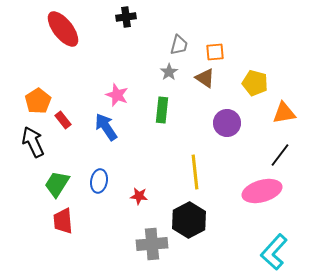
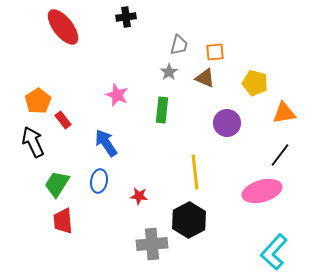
red ellipse: moved 2 px up
brown triangle: rotated 10 degrees counterclockwise
blue arrow: moved 16 px down
